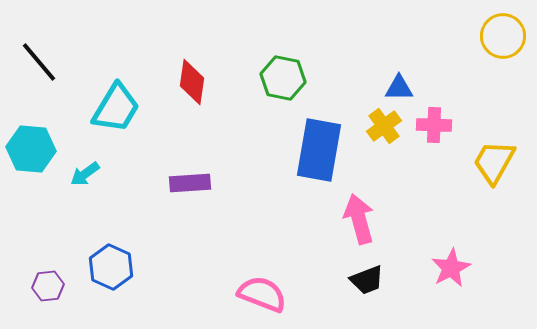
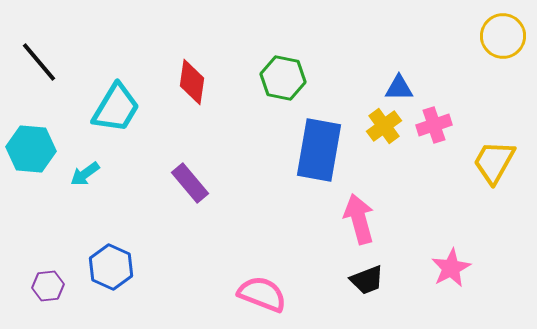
pink cross: rotated 20 degrees counterclockwise
purple rectangle: rotated 54 degrees clockwise
